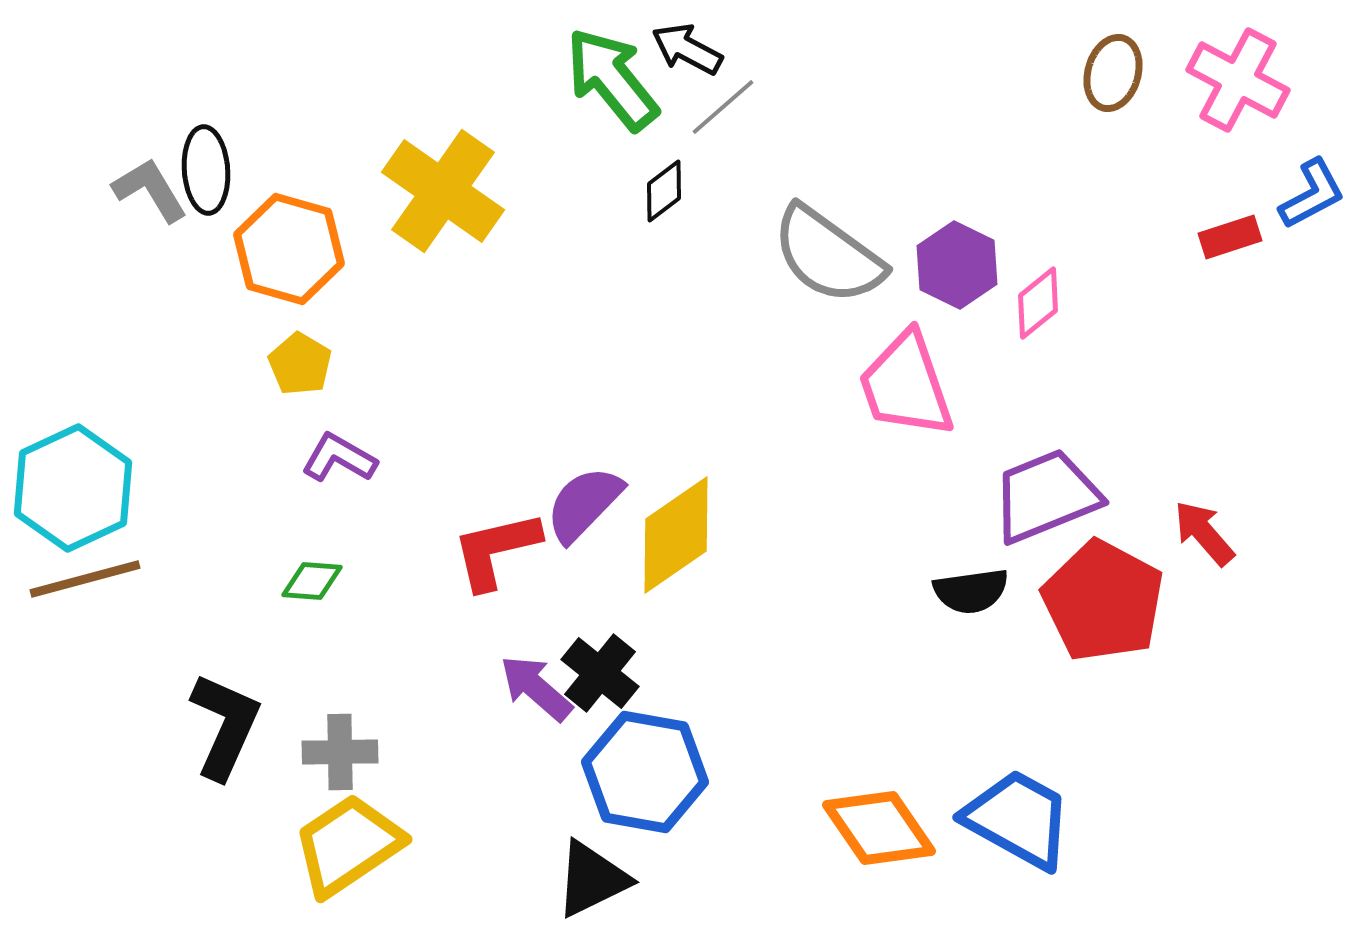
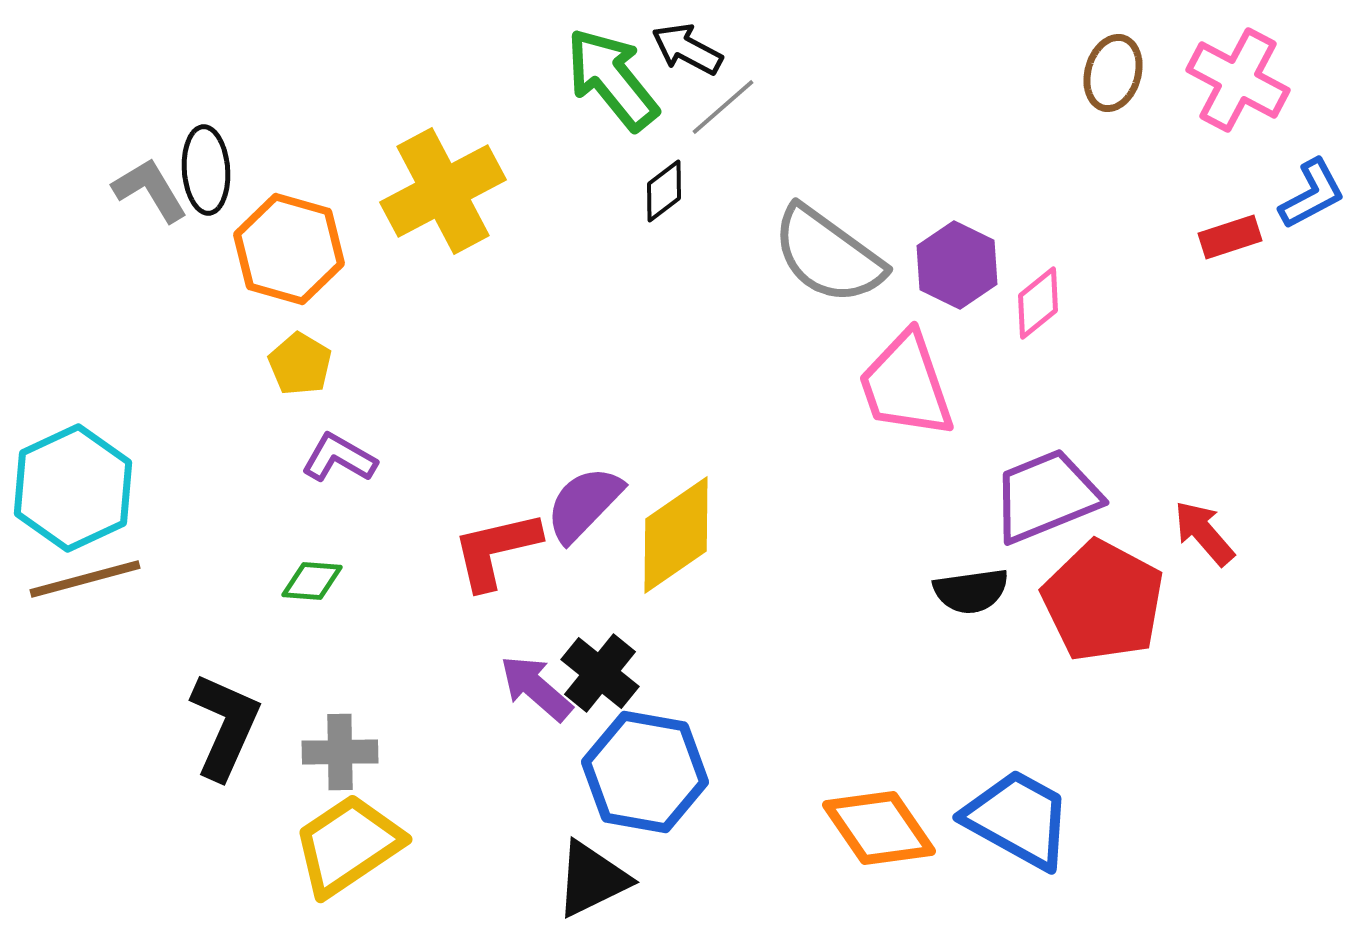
yellow cross: rotated 27 degrees clockwise
